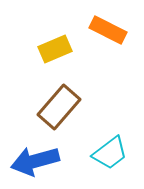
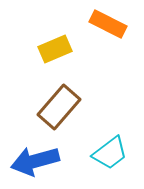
orange rectangle: moved 6 px up
